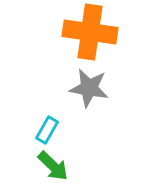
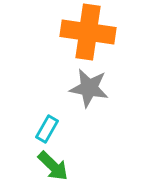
orange cross: moved 2 px left
cyan rectangle: moved 1 px up
